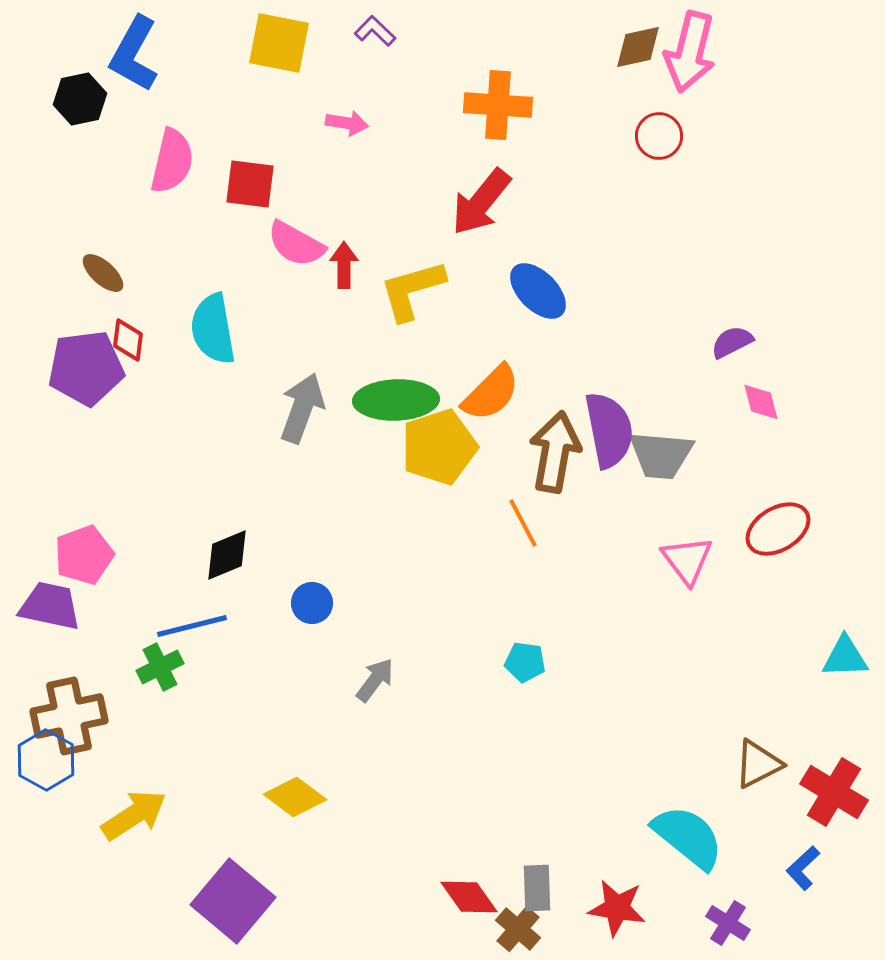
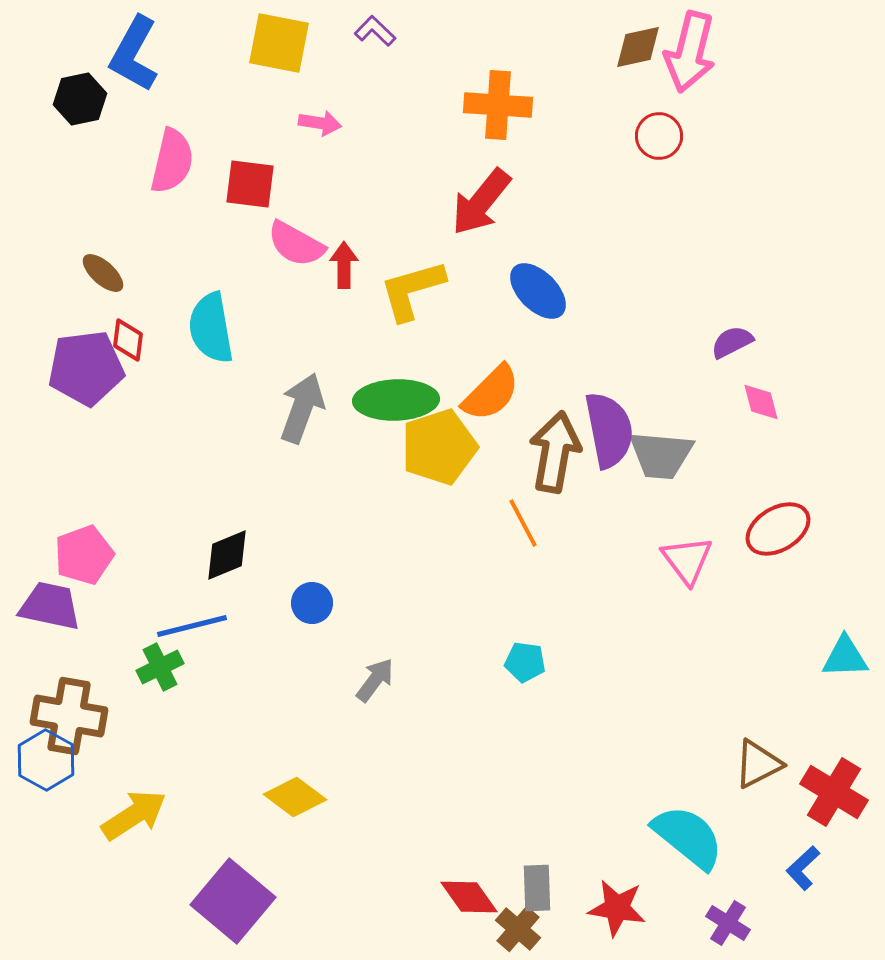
pink arrow at (347, 123): moved 27 px left
cyan semicircle at (213, 329): moved 2 px left, 1 px up
brown cross at (69, 716): rotated 22 degrees clockwise
